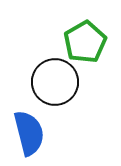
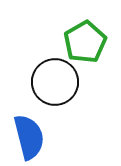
blue semicircle: moved 4 px down
